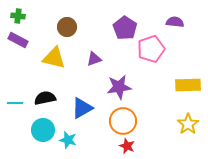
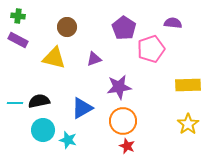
purple semicircle: moved 2 px left, 1 px down
purple pentagon: moved 1 px left
black semicircle: moved 6 px left, 3 px down
